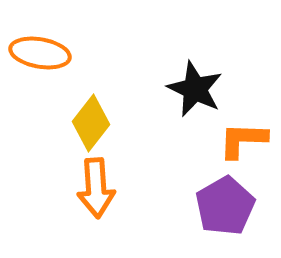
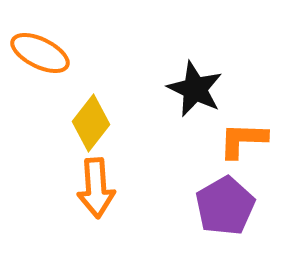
orange ellipse: rotated 16 degrees clockwise
